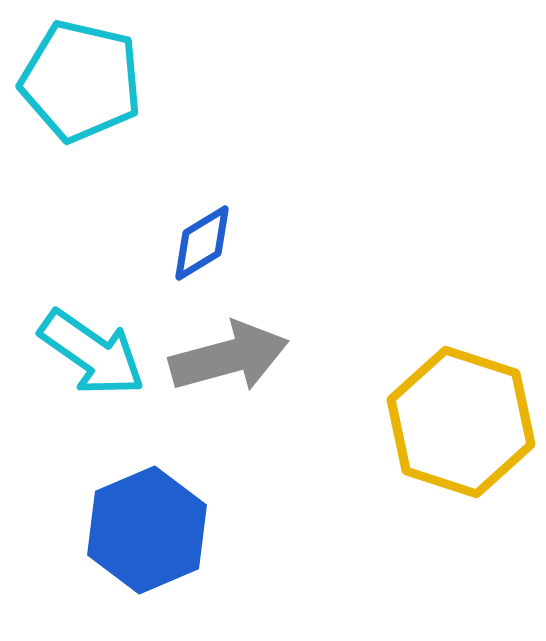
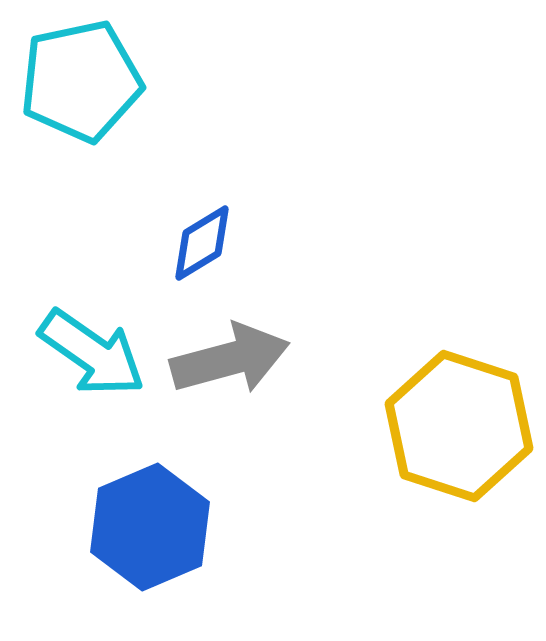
cyan pentagon: rotated 25 degrees counterclockwise
gray arrow: moved 1 px right, 2 px down
yellow hexagon: moved 2 px left, 4 px down
blue hexagon: moved 3 px right, 3 px up
